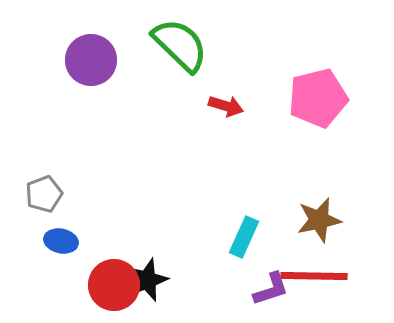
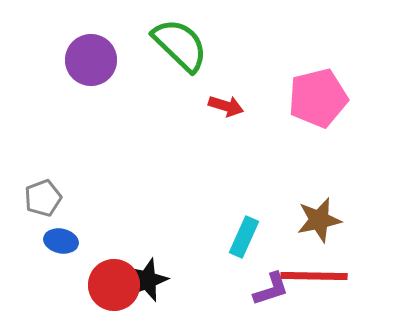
gray pentagon: moved 1 px left, 4 px down
